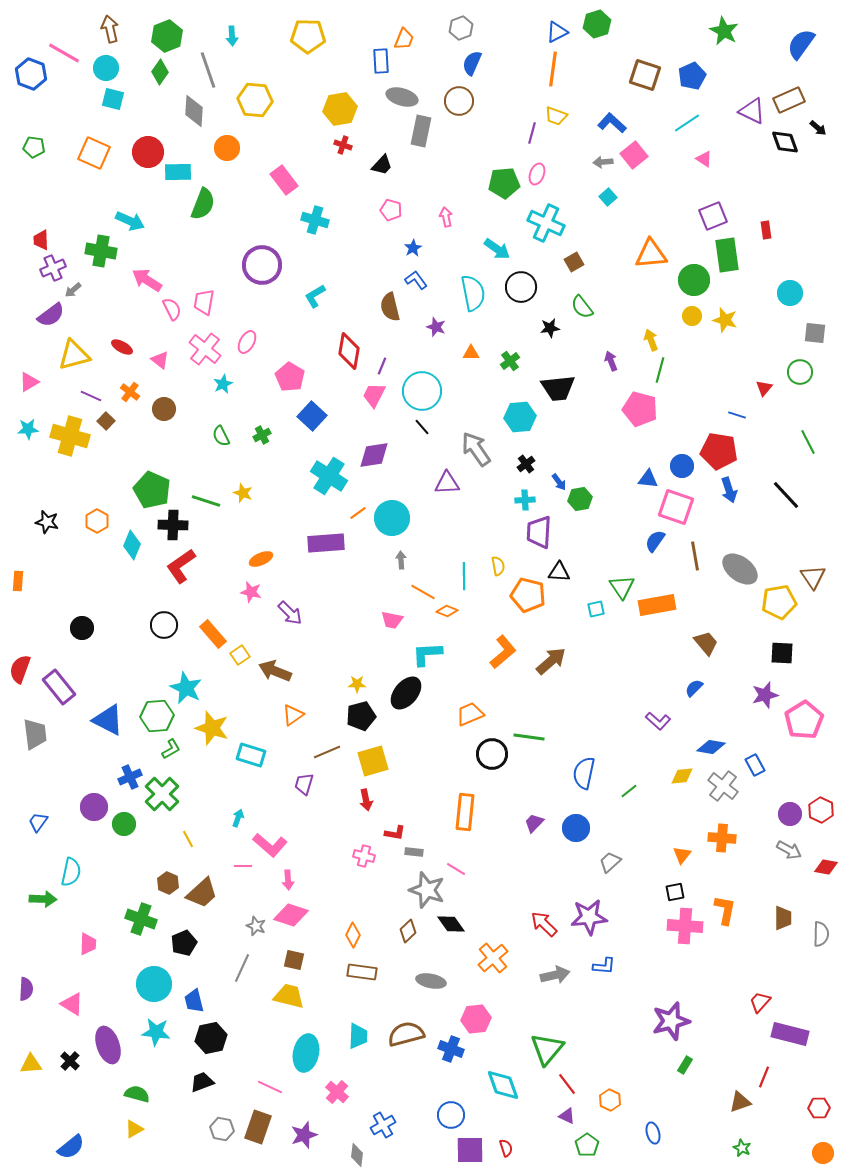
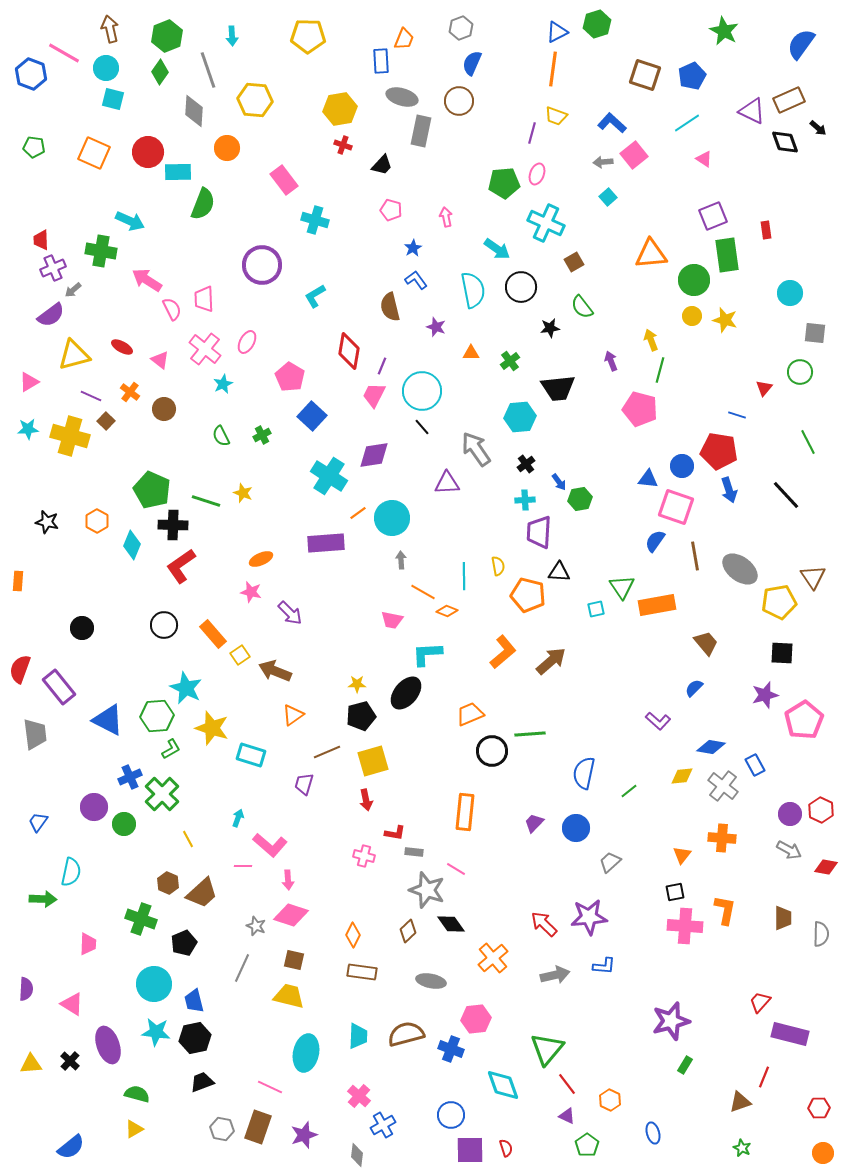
cyan semicircle at (473, 293): moved 3 px up
pink trapezoid at (204, 302): moved 3 px up; rotated 12 degrees counterclockwise
green line at (529, 737): moved 1 px right, 3 px up; rotated 12 degrees counterclockwise
black circle at (492, 754): moved 3 px up
black hexagon at (211, 1038): moved 16 px left
pink cross at (337, 1092): moved 22 px right, 4 px down
